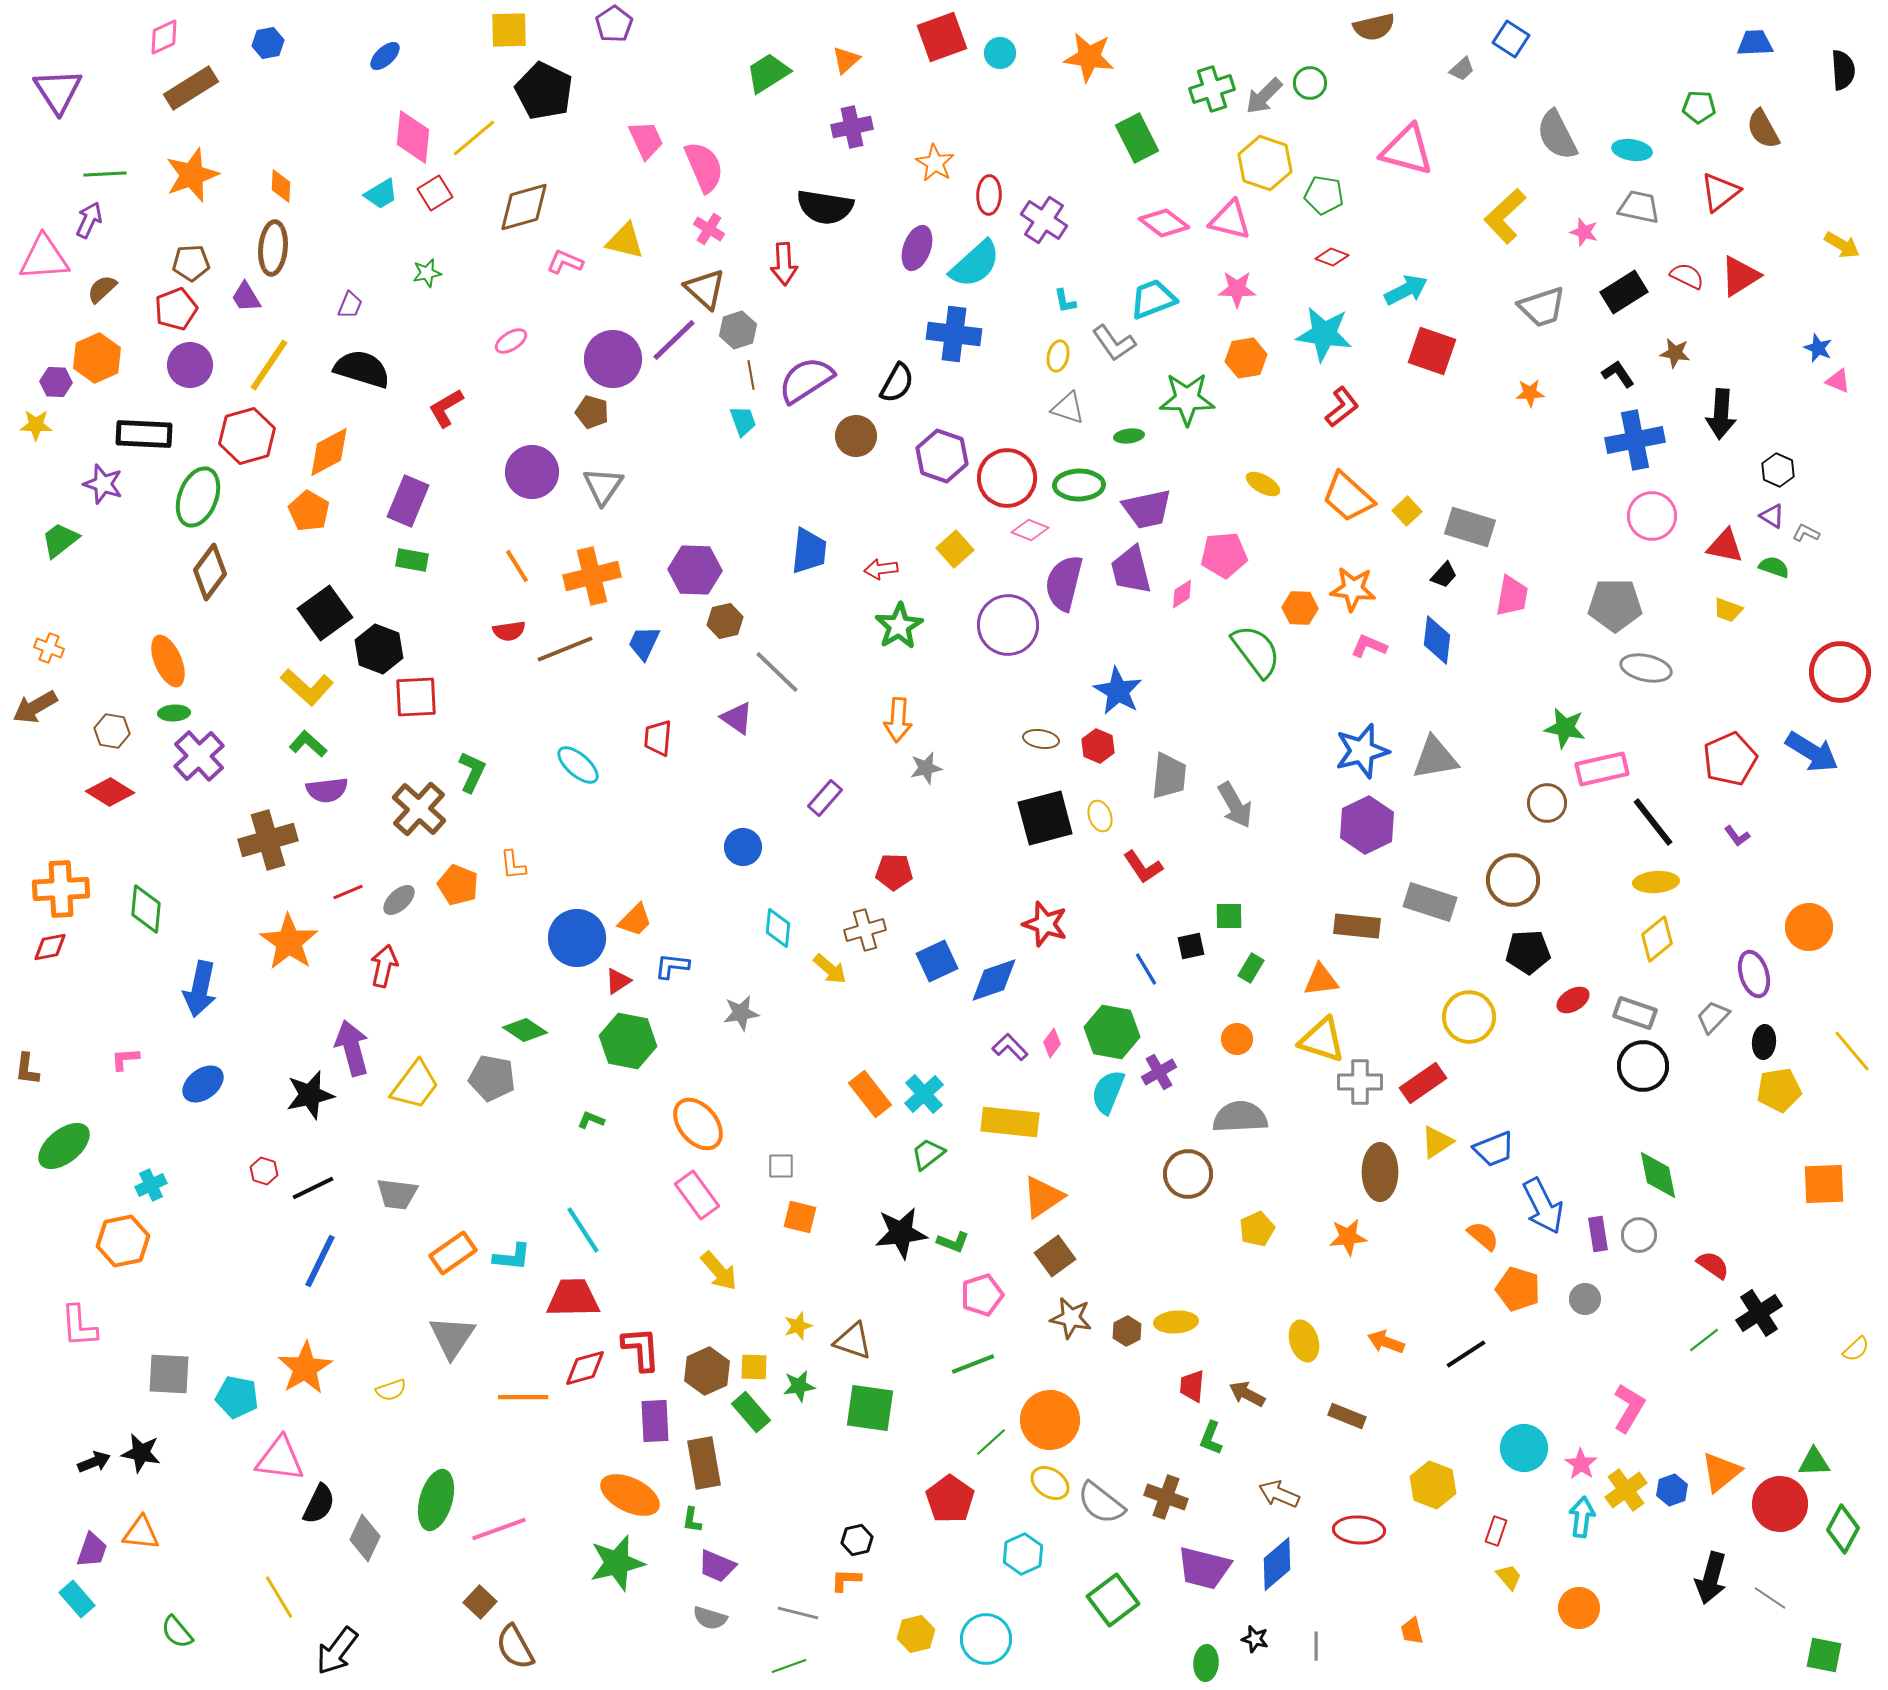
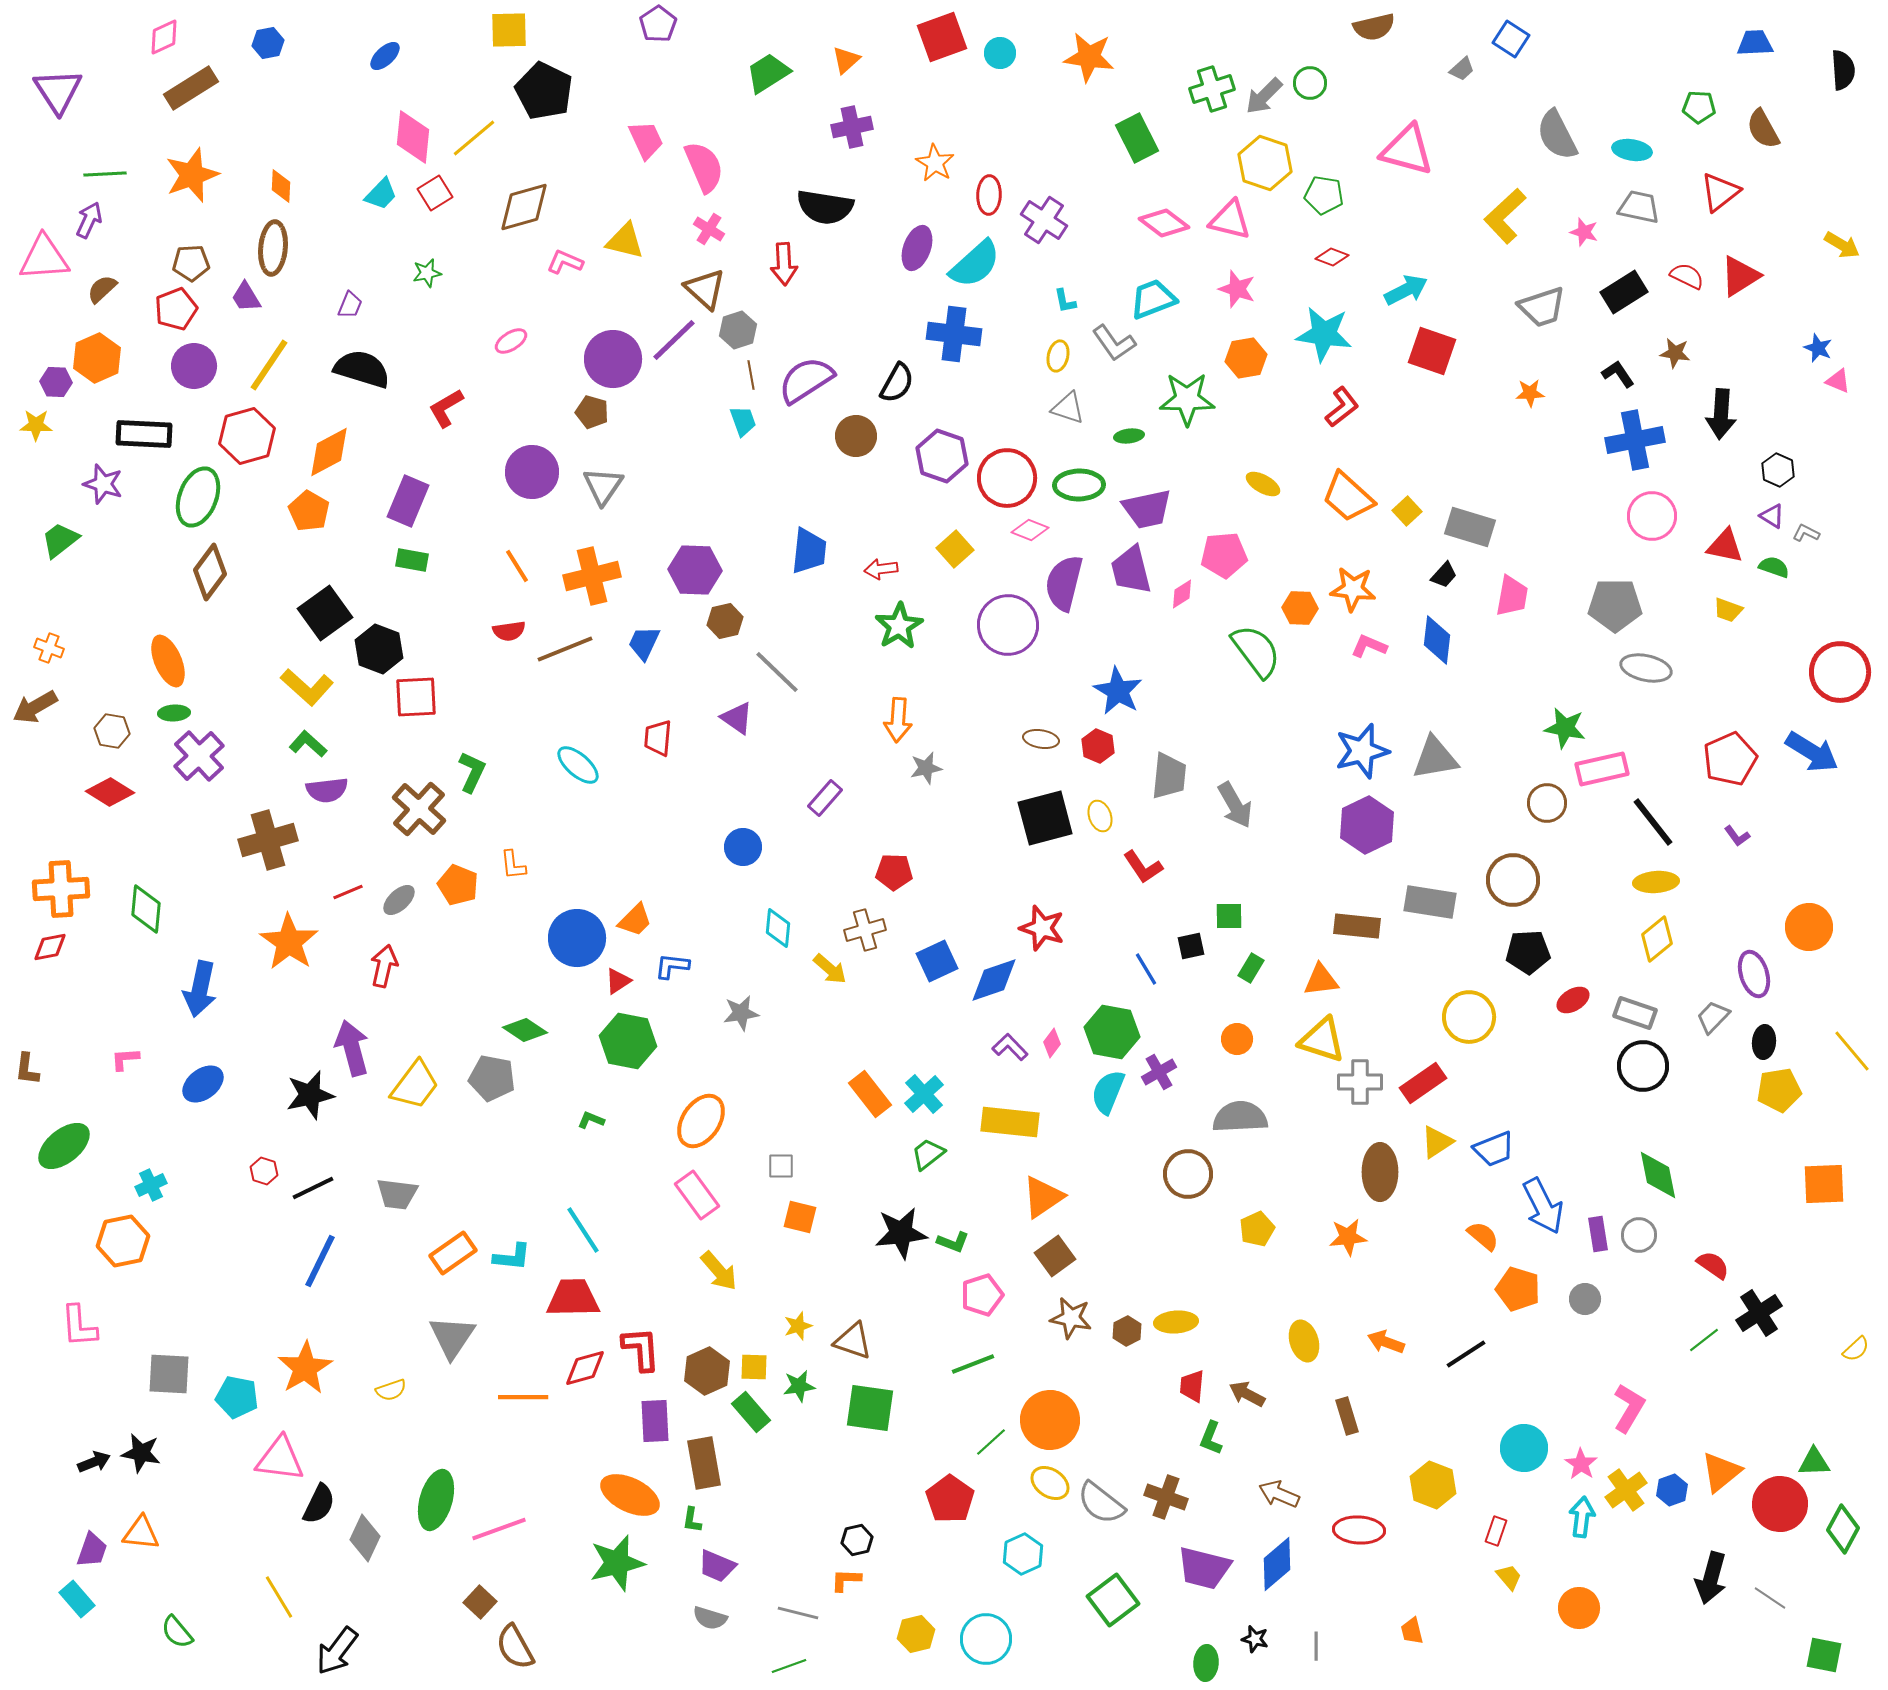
purple pentagon at (614, 24): moved 44 px right
cyan trapezoid at (381, 194): rotated 15 degrees counterclockwise
pink star at (1237, 289): rotated 18 degrees clockwise
purple circle at (190, 365): moved 4 px right, 1 px down
gray rectangle at (1430, 902): rotated 9 degrees counterclockwise
red star at (1045, 924): moved 3 px left, 4 px down
orange ellipse at (698, 1124): moved 3 px right, 3 px up; rotated 74 degrees clockwise
brown rectangle at (1347, 1416): rotated 51 degrees clockwise
